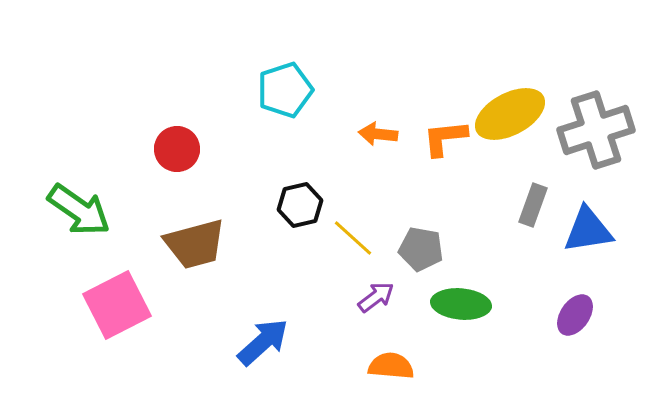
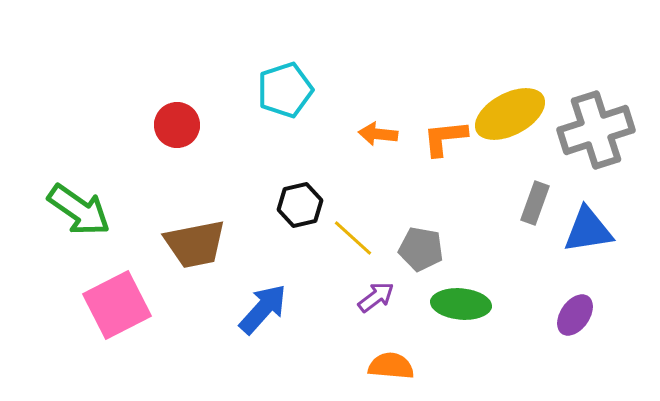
red circle: moved 24 px up
gray rectangle: moved 2 px right, 2 px up
brown trapezoid: rotated 4 degrees clockwise
blue arrow: moved 33 px up; rotated 6 degrees counterclockwise
